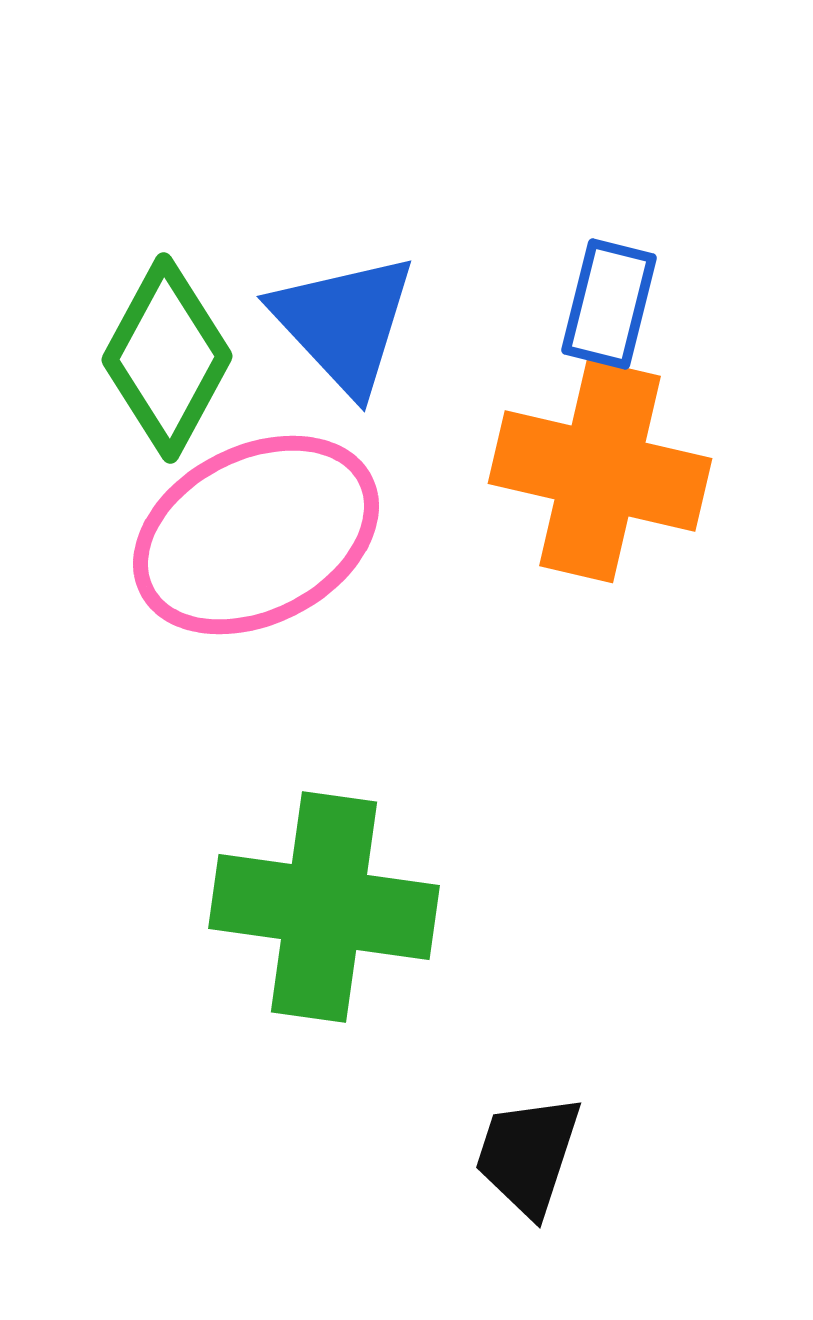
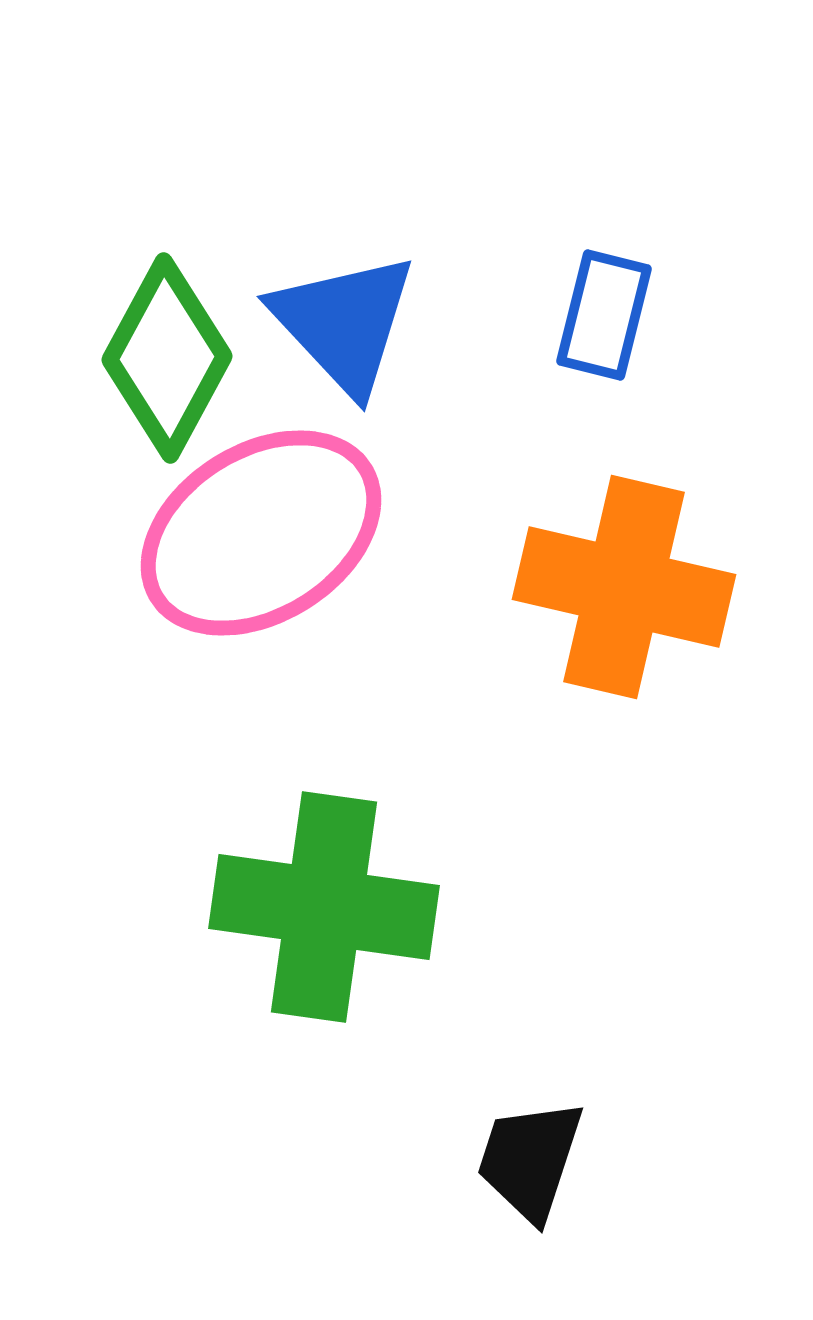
blue rectangle: moved 5 px left, 11 px down
orange cross: moved 24 px right, 116 px down
pink ellipse: moved 5 px right, 2 px up; rotated 5 degrees counterclockwise
black trapezoid: moved 2 px right, 5 px down
